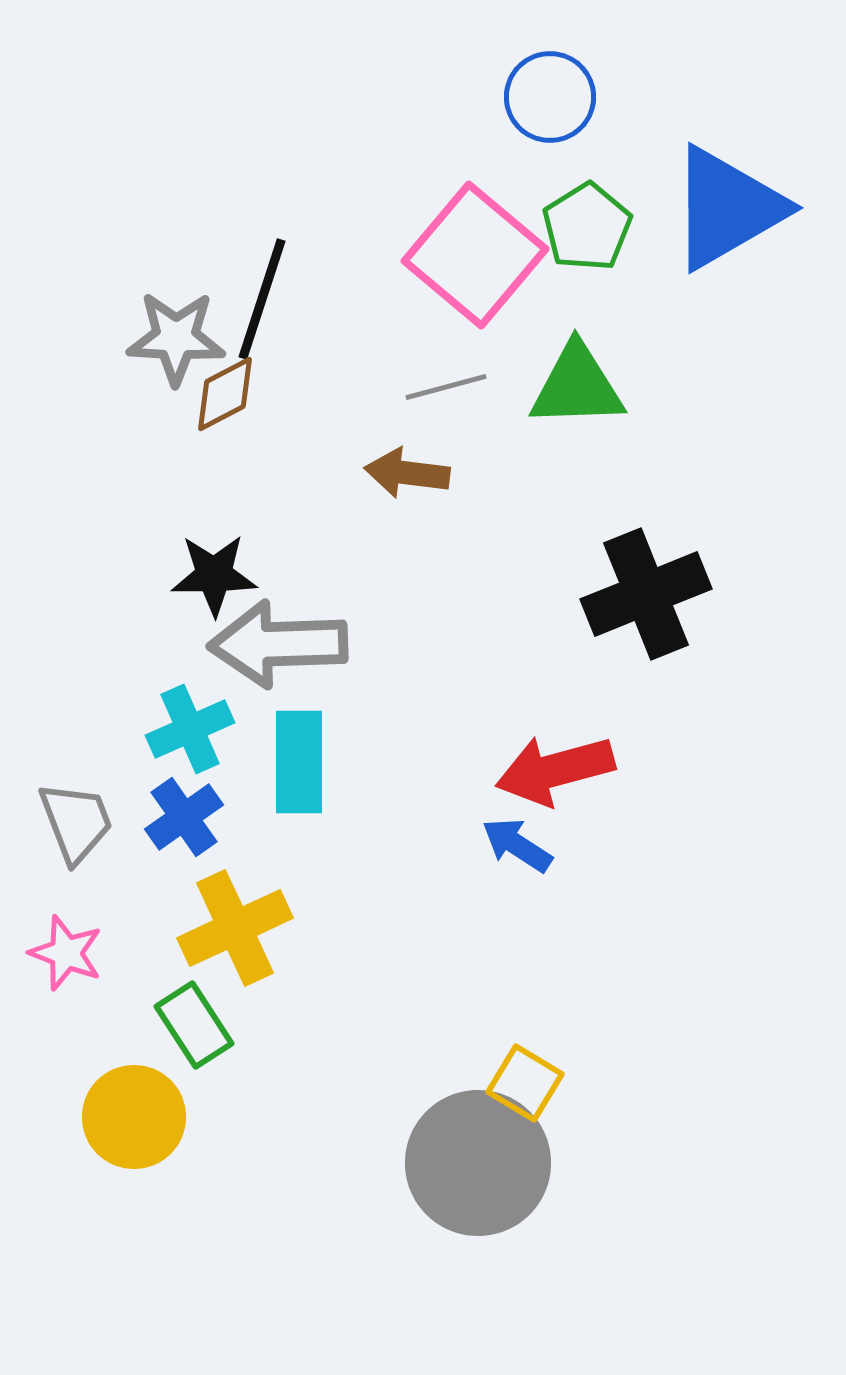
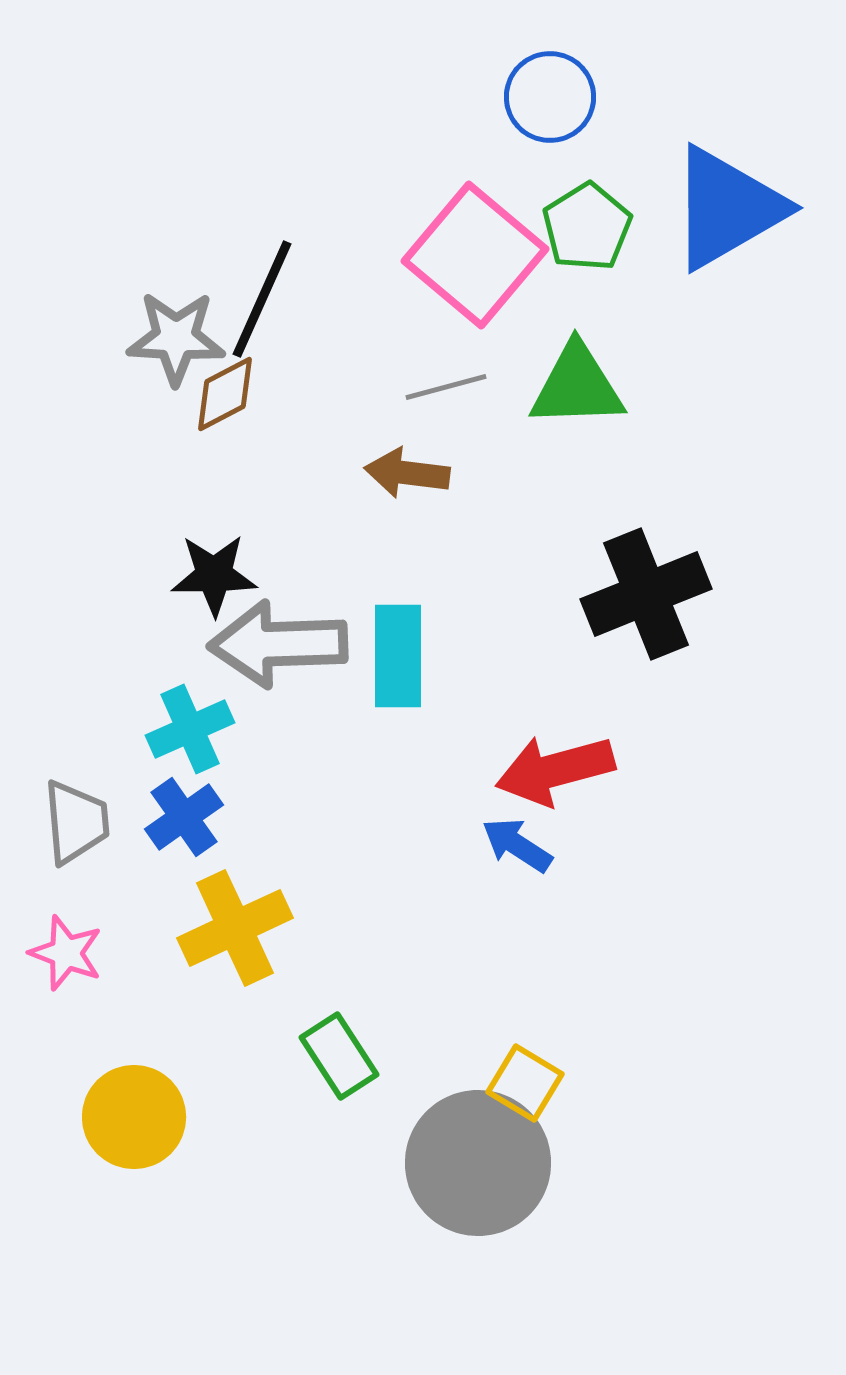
black line: rotated 6 degrees clockwise
cyan rectangle: moved 99 px right, 106 px up
gray trapezoid: rotated 16 degrees clockwise
green rectangle: moved 145 px right, 31 px down
